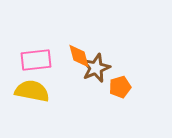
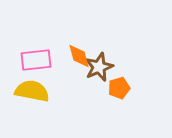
brown star: moved 3 px right, 1 px up
orange pentagon: moved 1 px left, 1 px down
